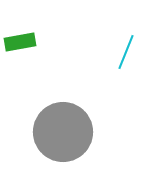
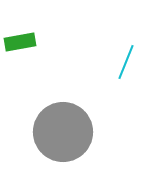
cyan line: moved 10 px down
